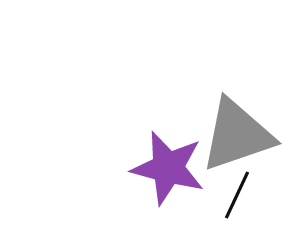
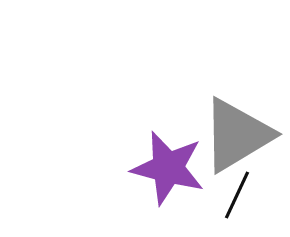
gray triangle: rotated 12 degrees counterclockwise
